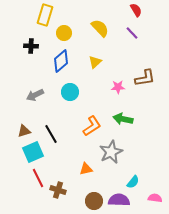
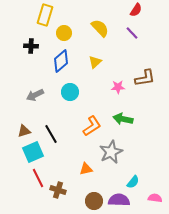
red semicircle: rotated 64 degrees clockwise
